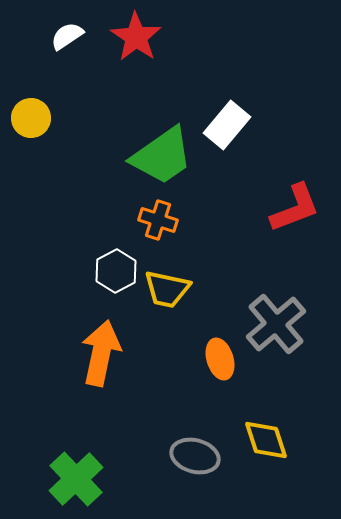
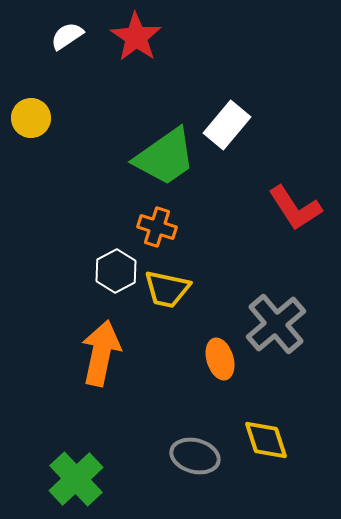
green trapezoid: moved 3 px right, 1 px down
red L-shape: rotated 78 degrees clockwise
orange cross: moved 1 px left, 7 px down
